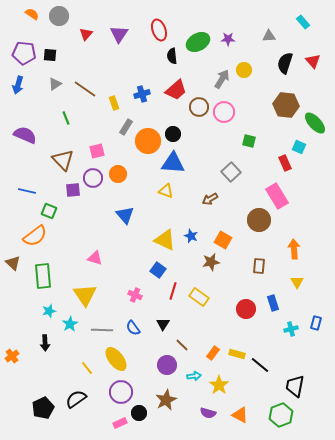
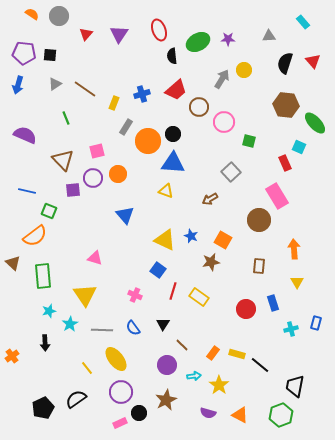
yellow rectangle at (114, 103): rotated 40 degrees clockwise
pink circle at (224, 112): moved 10 px down
